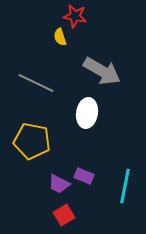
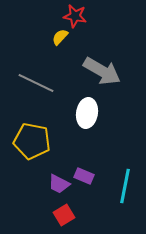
yellow semicircle: rotated 60 degrees clockwise
